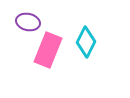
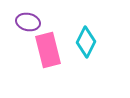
pink rectangle: rotated 36 degrees counterclockwise
